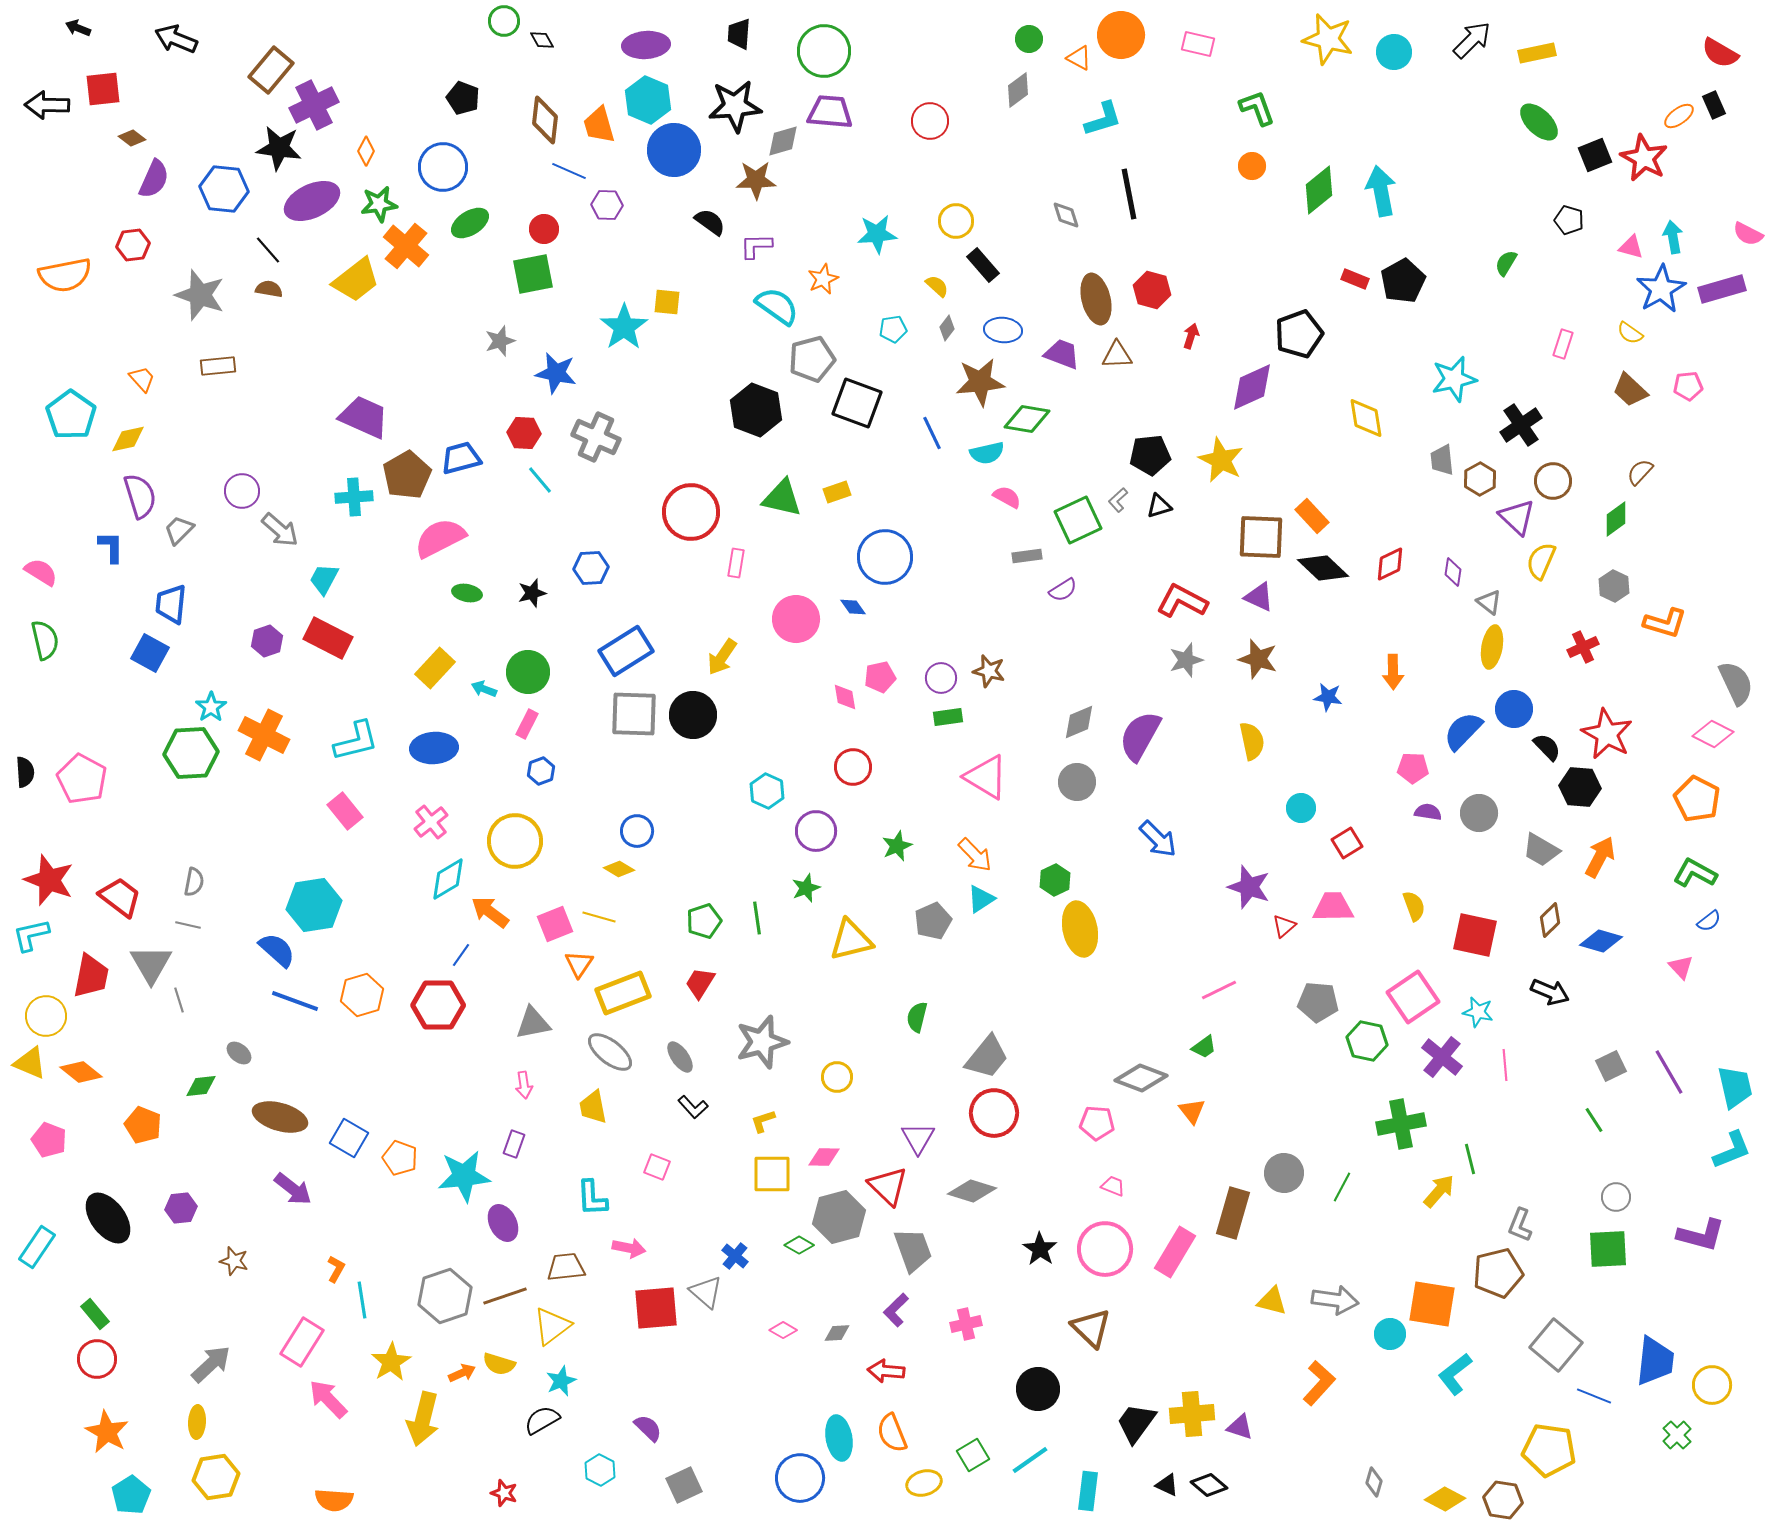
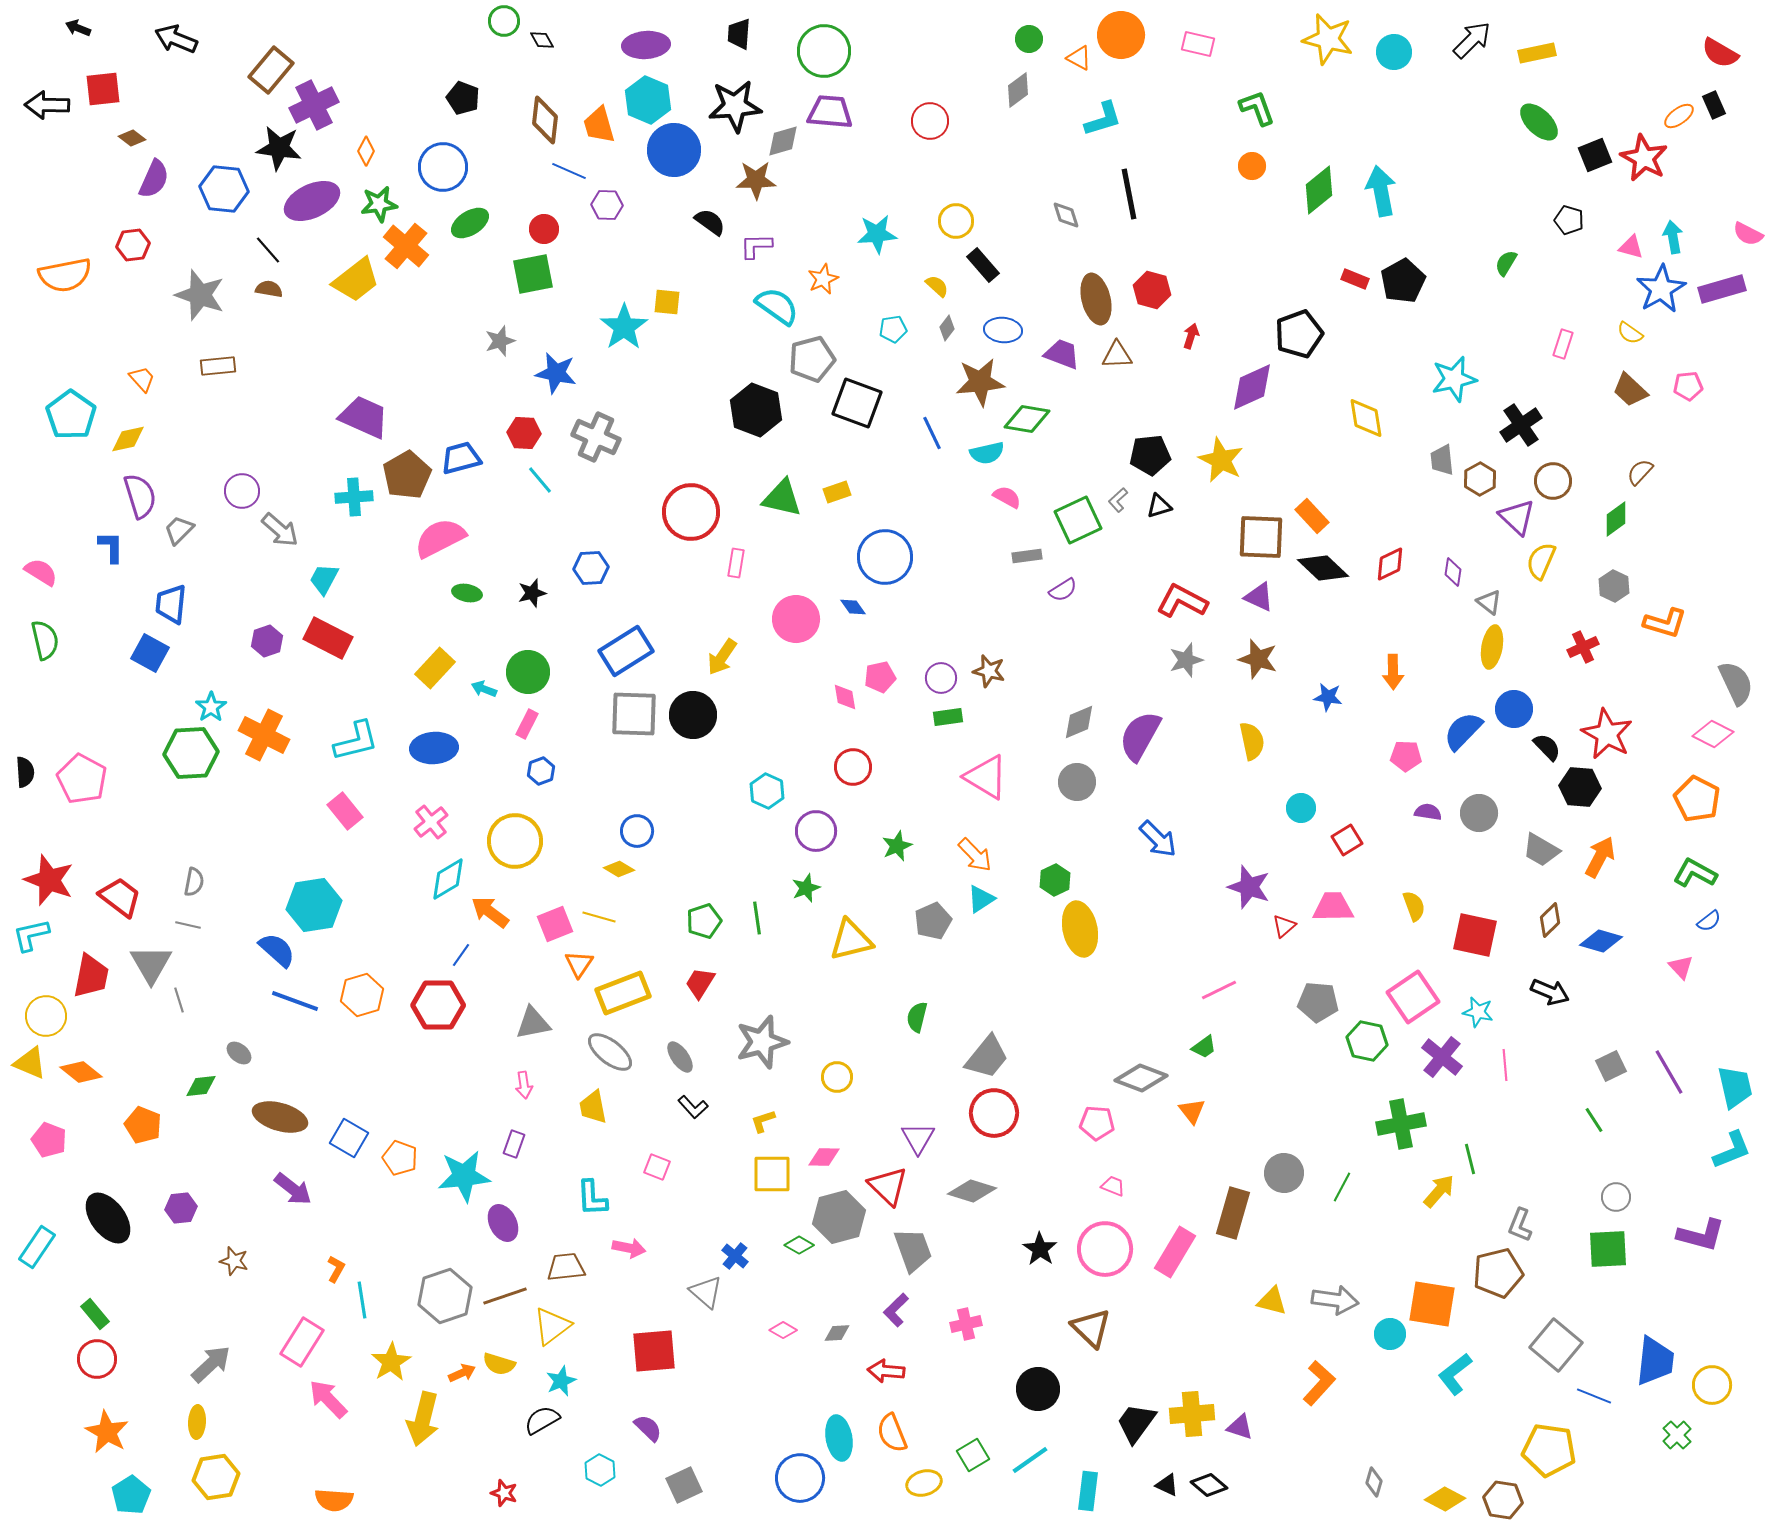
pink pentagon at (1413, 768): moved 7 px left, 12 px up
red square at (1347, 843): moved 3 px up
red square at (656, 1308): moved 2 px left, 43 px down
